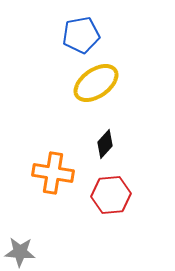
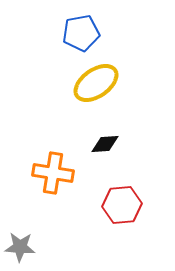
blue pentagon: moved 2 px up
black diamond: rotated 44 degrees clockwise
red hexagon: moved 11 px right, 10 px down
gray star: moved 5 px up
